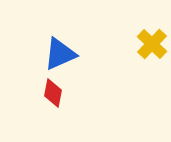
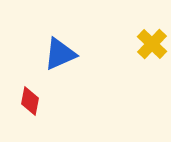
red diamond: moved 23 px left, 8 px down
